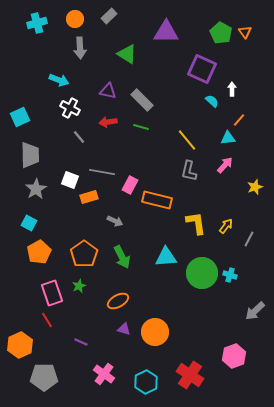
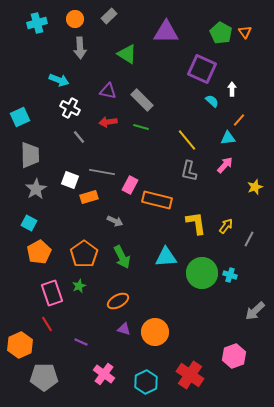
red line at (47, 320): moved 4 px down
